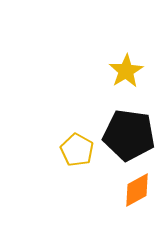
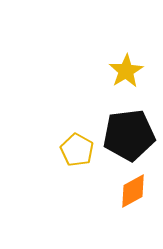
black pentagon: rotated 15 degrees counterclockwise
orange diamond: moved 4 px left, 1 px down
